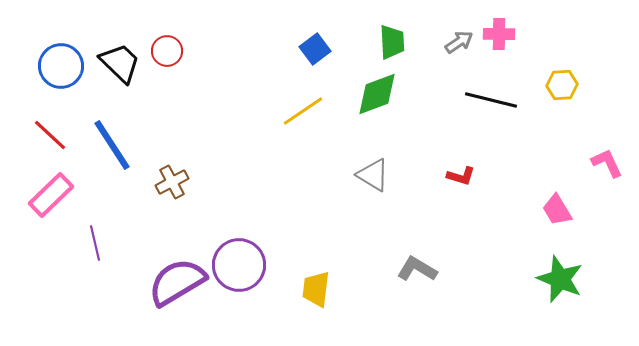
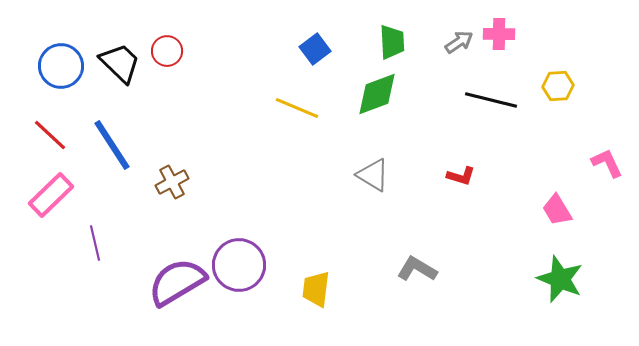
yellow hexagon: moved 4 px left, 1 px down
yellow line: moved 6 px left, 3 px up; rotated 57 degrees clockwise
